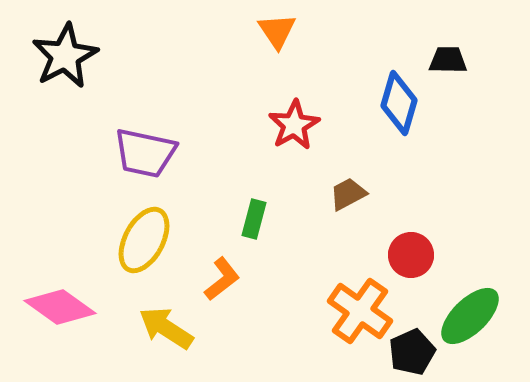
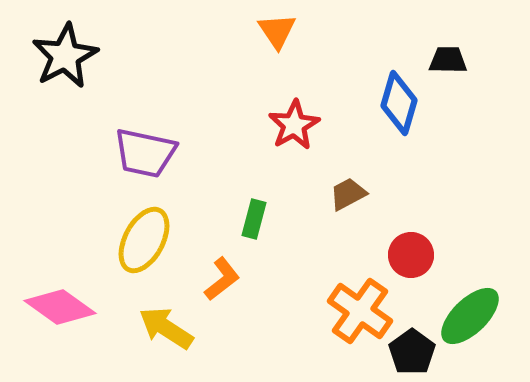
black pentagon: rotated 12 degrees counterclockwise
